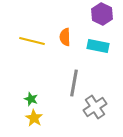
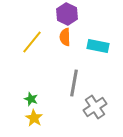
purple hexagon: moved 35 px left
yellow line: moved 1 px down; rotated 65 degrees counterclockwise
